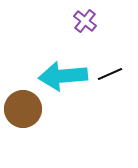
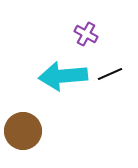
purple cross: moved 1 px right, 13 px down; rotated 10 degrees counterclockwise
brown circle: moved 22 px down
